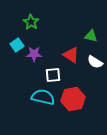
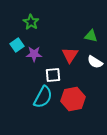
red triangle: moved 1 px left; rotated 30 degrees clockwise
cyan semicircle: rotated 105 degrees clockwise
